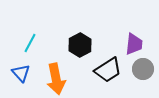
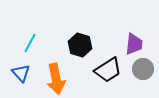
black hexagon: rotated 15 degrees counterclockwise
